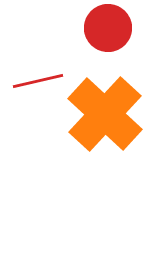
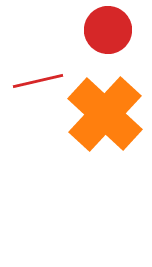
red circle: moved 2 px down
